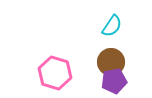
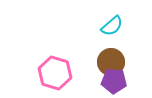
cyan semicircle: rotated 15 degrees clockwise
purple pentagon: rotated 15 degrees clockwise
